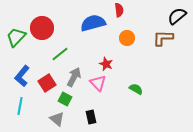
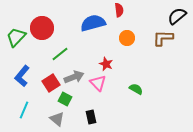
gray arrow: rotated 42 degrees clockwise
red square: moved 4 px right
cyan line: moved 4 px right, 4 px down; rotated 12 degrees clockwise
